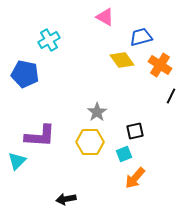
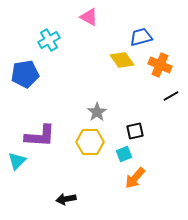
pink triangle: moved 16 px left
orange cross: rotated 10 degrees counterclockwise
blue pentagon: rotated 20 degrees counterclockwise
black line: rotated 35 degrees clockwise
